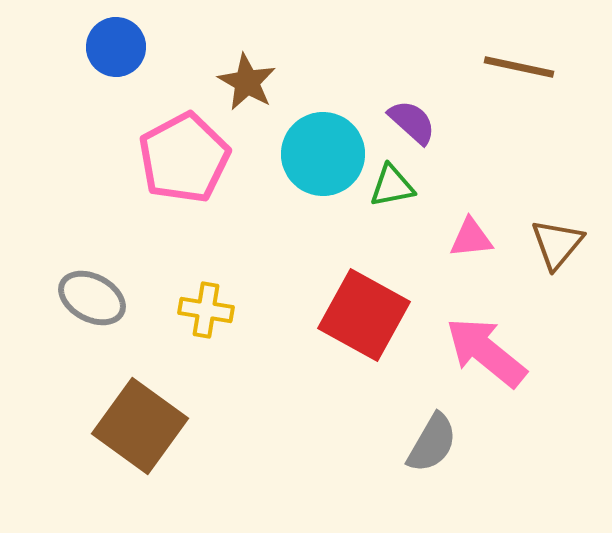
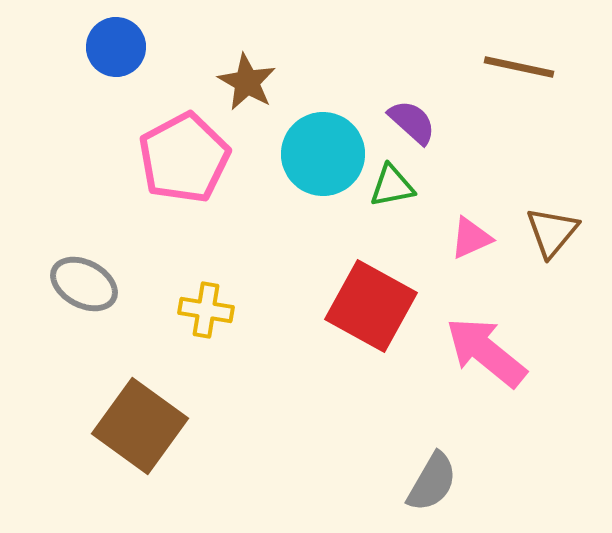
pink triangle: rotated 18 degrees counterclockwise
brown triangle: moved 5 px left, 12 px up
gray ellipse: moved 8 px left, 14 px up
red square: moved 7 px right, 9 px up
gray semicircle: moved 39 px down
